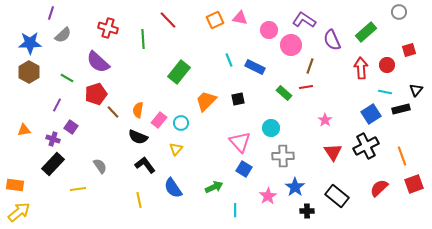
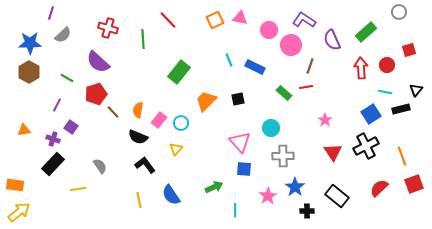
blue square at (244, 169): rotated 28 degrees counterclockwise
blue semicircle at (173, 188): moved 2 px left, 7 px down
